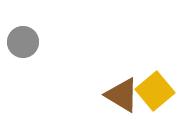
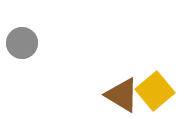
gray circle: moved 1 px left, 1 px down
